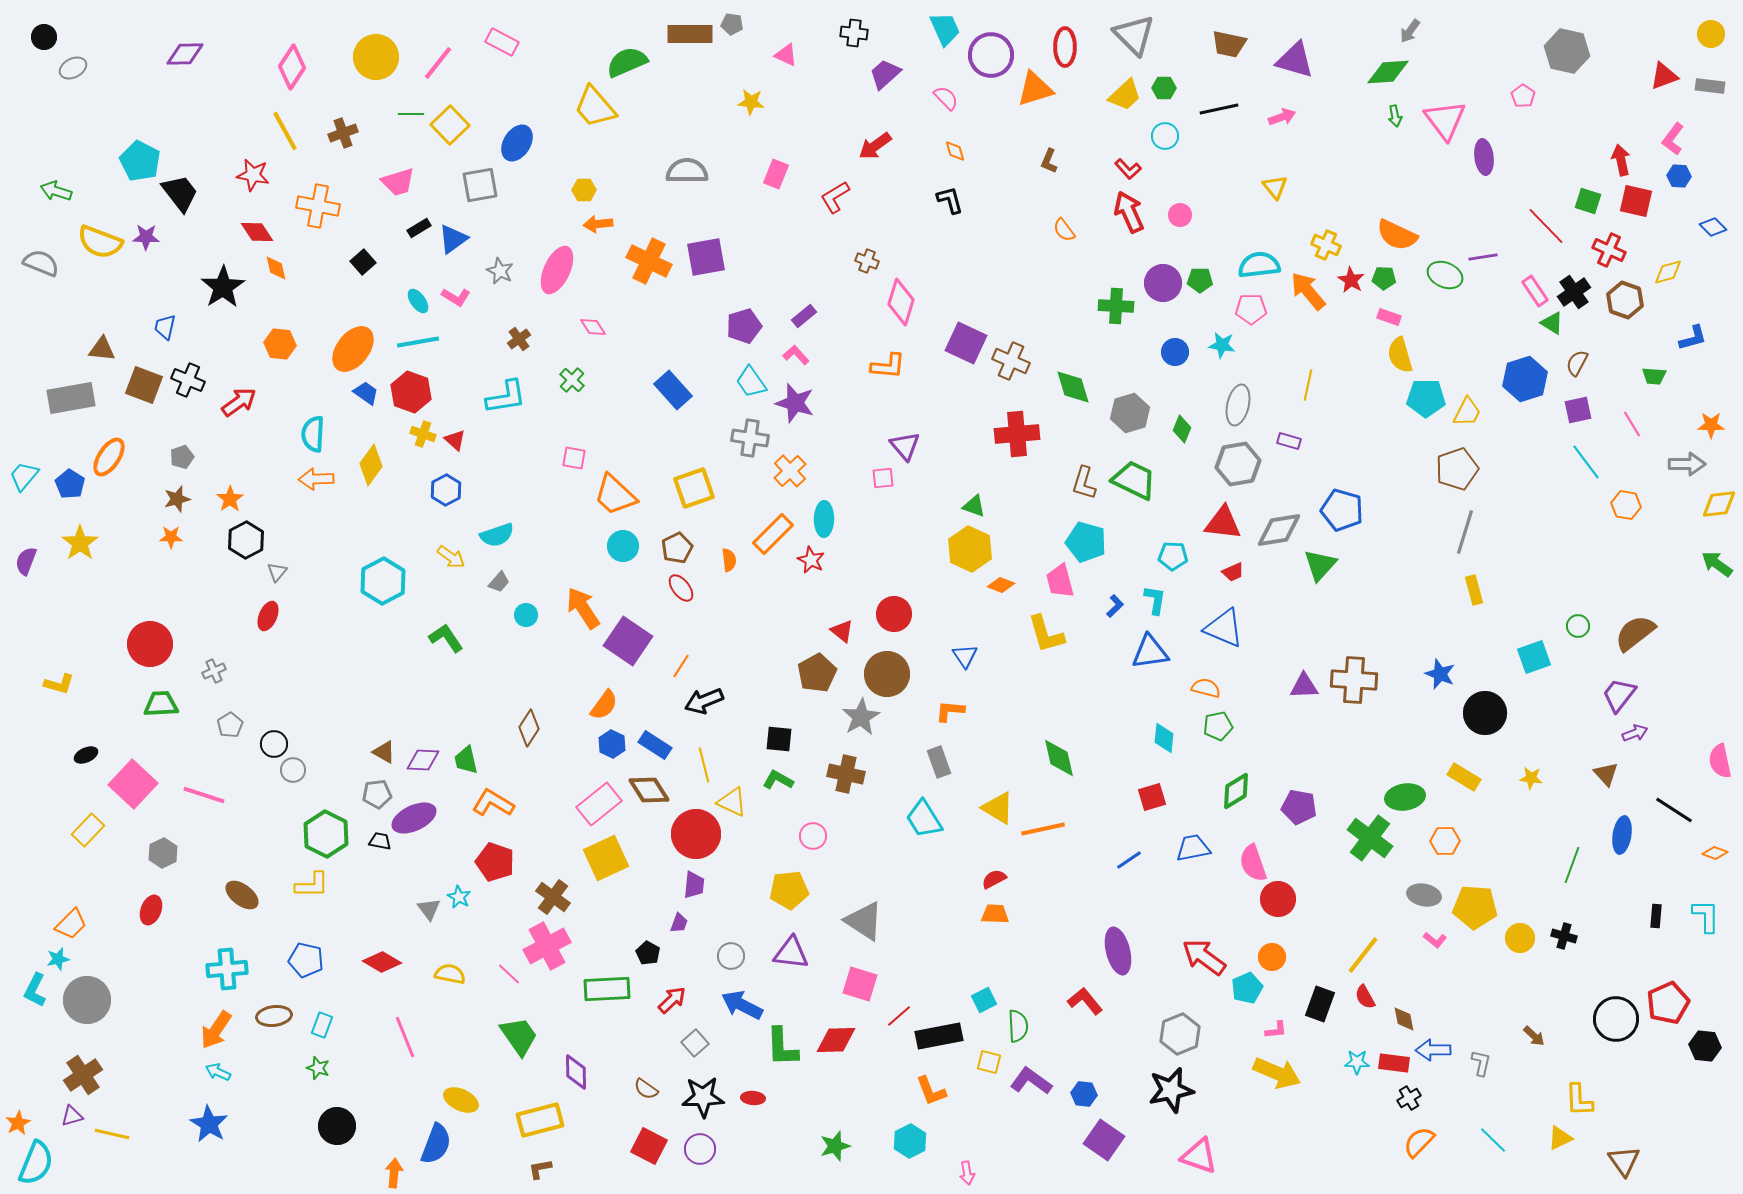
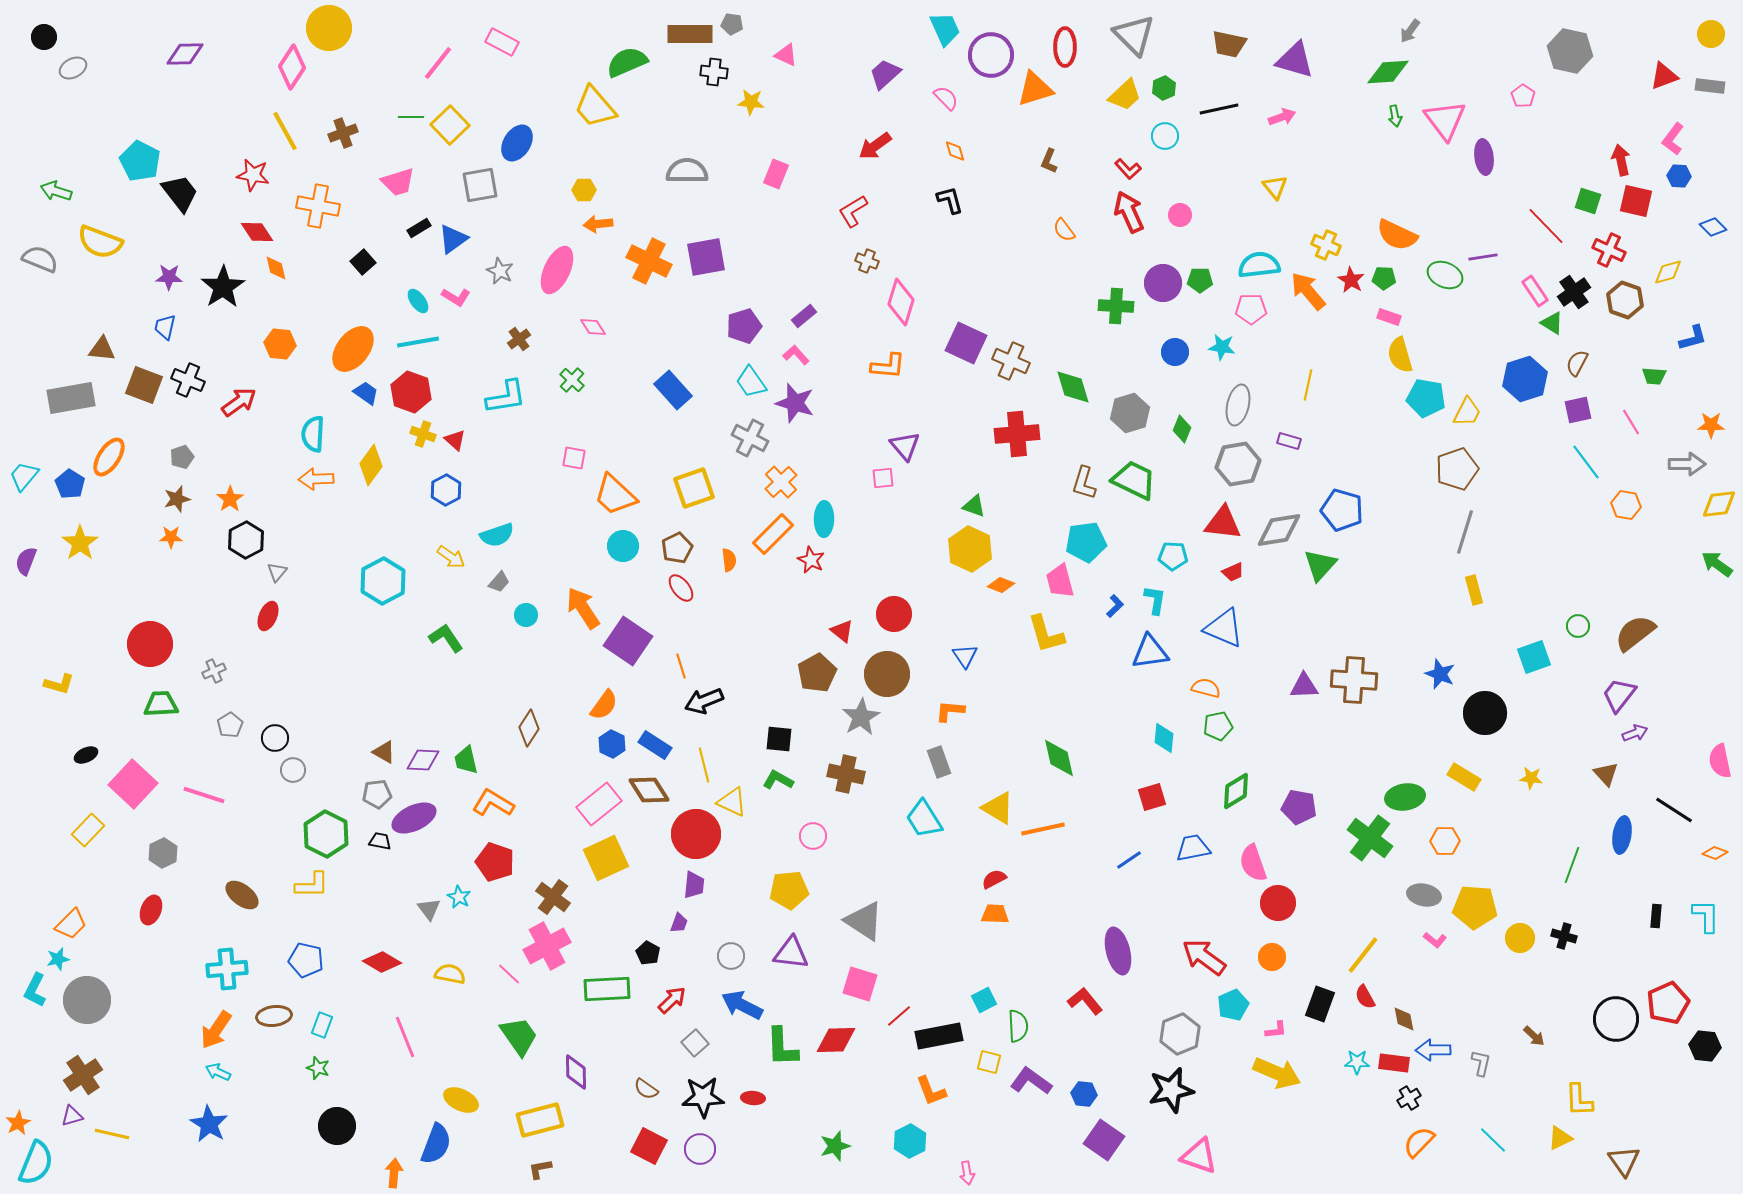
black cross at (854, 33): moved 140 px left, 39 px down
gray hexagon at (1567, 51): moved 3 px right
yellow circle at (376, 57): moved 47 px left, 29 px up
green hexagon at (1164, 88): rotated 25 degrees counterclockwise
green line at (411, 114): moved 3 px down
red L-shape at (835, 197): moved 18 px right, 14 px down
purple star at (146, 237): moved 23 px right, 40 px down
gray semicircle at (41, 263): moved 1 px left, 4 px up
cyan star at (1222, 345): moved 2 px down
cyan pentagon at (1426, 398): rotated 9 degrees clockwise
pink line at (1632, 424): moved 1 px left, 2 px up
gray cross at (750, 438): rotated 18 degrees clockwise
orange cross at (790, 471): moved 9 px left, 11 px down
cyan pentagon at (1086, 542): rotated 24 degrees counterclockwise
orange line at (681, 666): rotated 50 degrees counterclockwise
black circle at (274, 744): moved 1 px right, 6 px up
red circle at (1278, 899): moved 4 px down
cyan pentagon at (1247, 988): moved 14 px left, 17 px down
